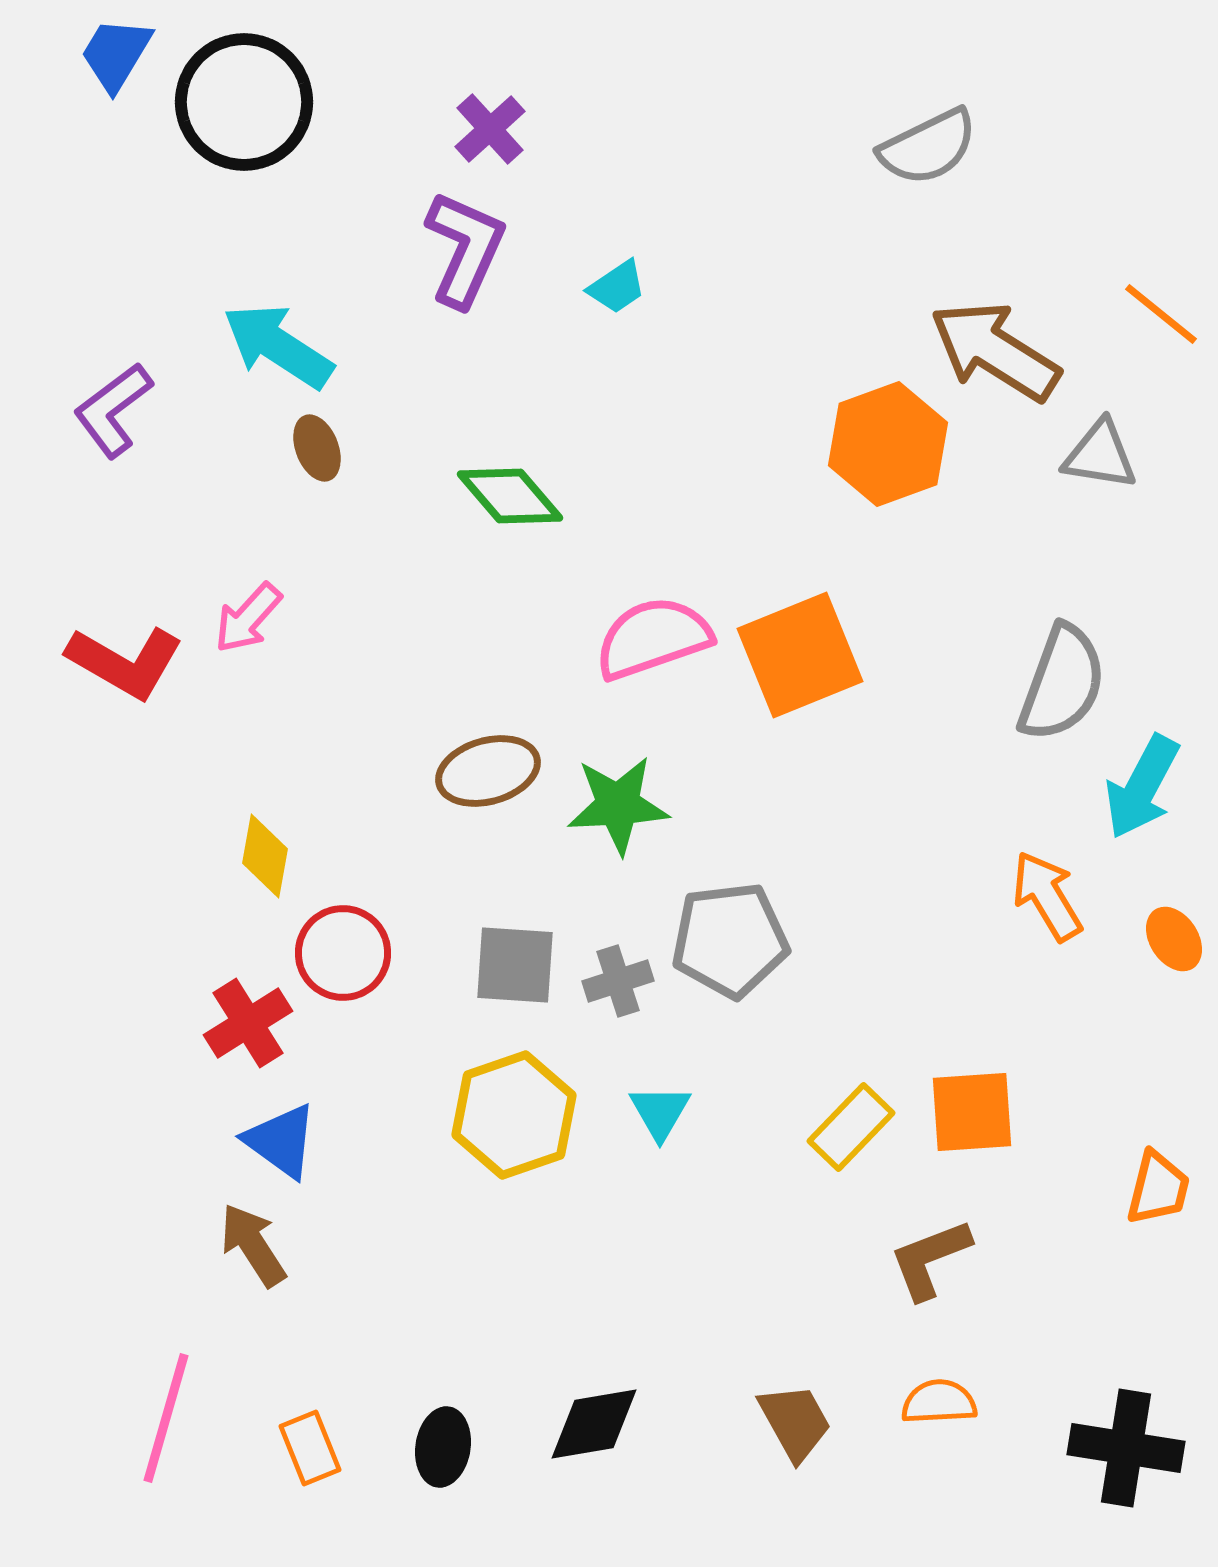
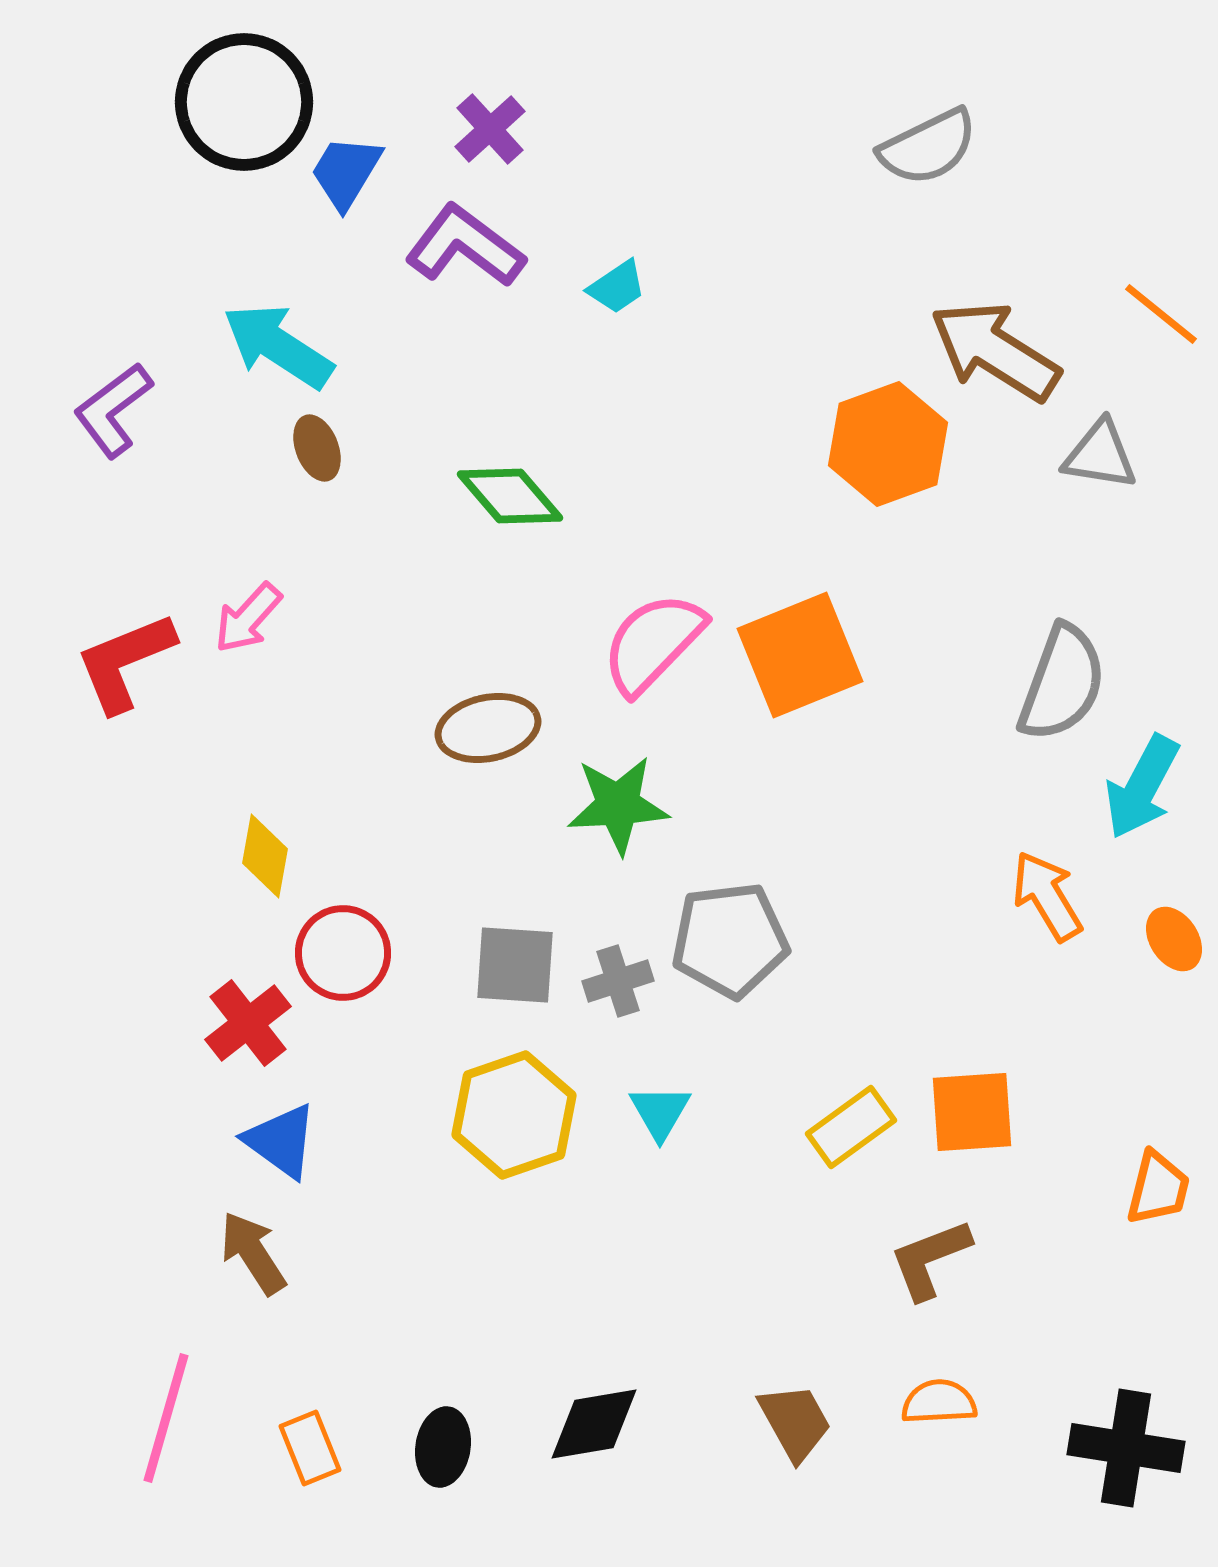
blue trapezoid at (116, 54): moved 230 px right, 118 px down
purple L-shape at (465, 249): moved 3 px up; rotated 77 degrees counterclockwise
pink semicircle at (653, 638): moved 5 px down; rotated 27 degrees counterclockwise
red L-shape at (125, 662): rotated 128 degrees clockwise
brown ellipse at (488, 771): moved 43 px up; rotated 4 degrees clockwise
red cross at (248, 1023): rotated 6 degrees counterclockwise
yellow rectangle at (851, 1127): rotated 10 degrees clockwise
brown arrow at (253, 1245): moved 8 px down
